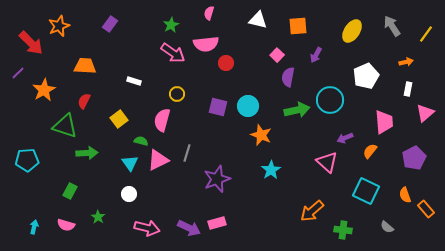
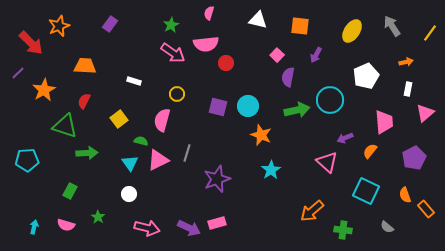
orange square at (298, 26): moved 2 px right; rotated 12 degrees clockwise
yellow line at (426, 34): moved 4 px right, 1 px up
